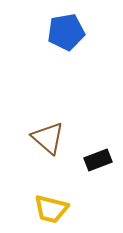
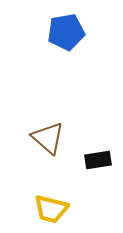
black rectangle: rotated 12 degrees clockwise
